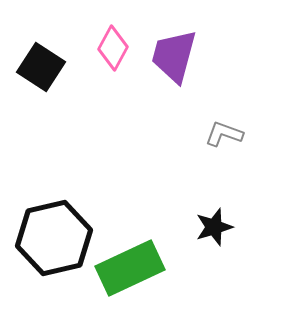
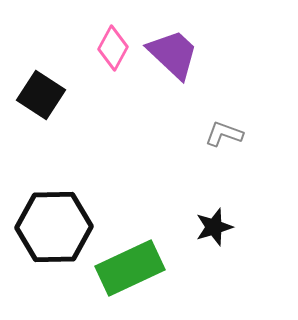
purple trapezoid: moved 1 px left, 2 px up; rotated 118 degrees clockwise
black square: moved 28 px down
black hexagon: moved 11 px up; rotated 12 degrees clockwise
